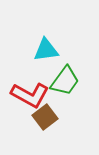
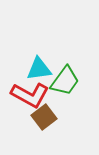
cyan triangle: moved 7 px left, 19 px down
brown square: moved 1 px left
